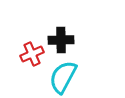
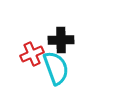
cyan semicircle: moved 7 px left, 9 px up; rotated 132 degrees clockwise
